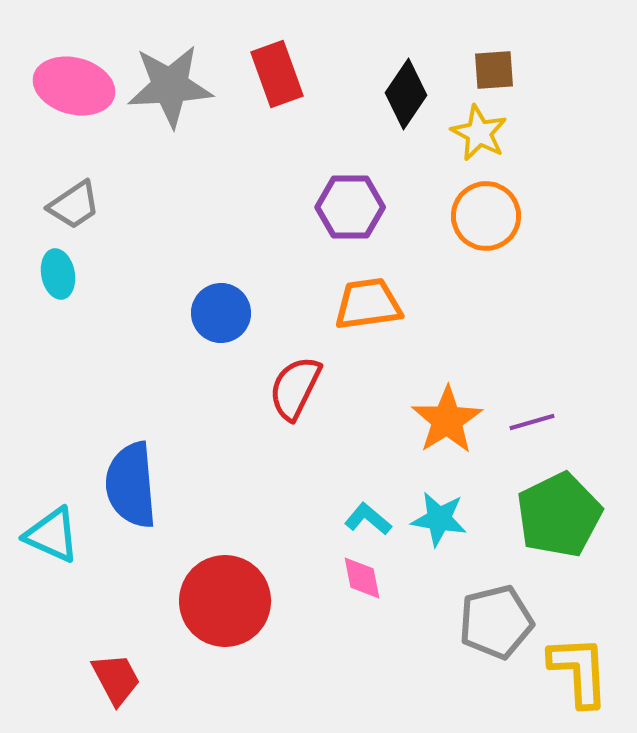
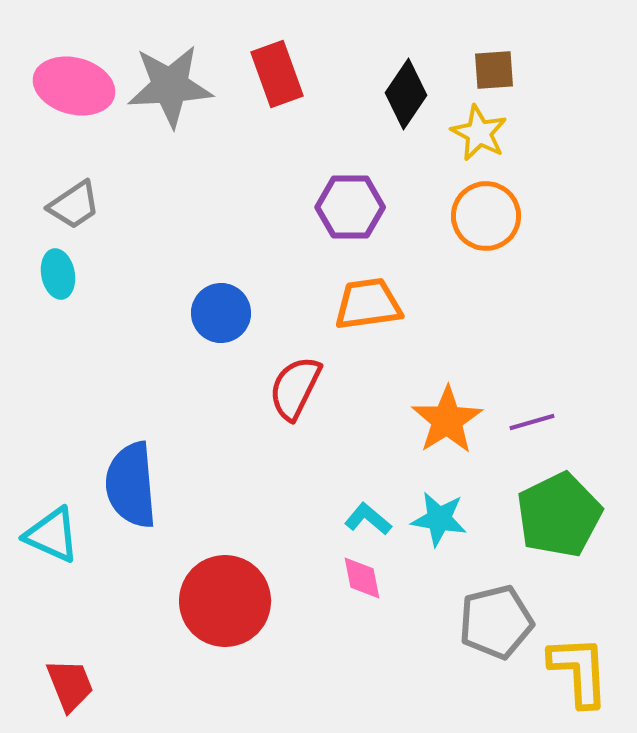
red trapezoid: moved 46 px left, 6 px down; rotated 6 degrees clockwise
